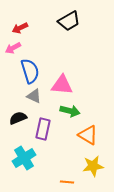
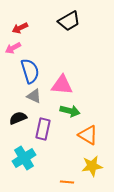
yellow star: moved 1 px left
